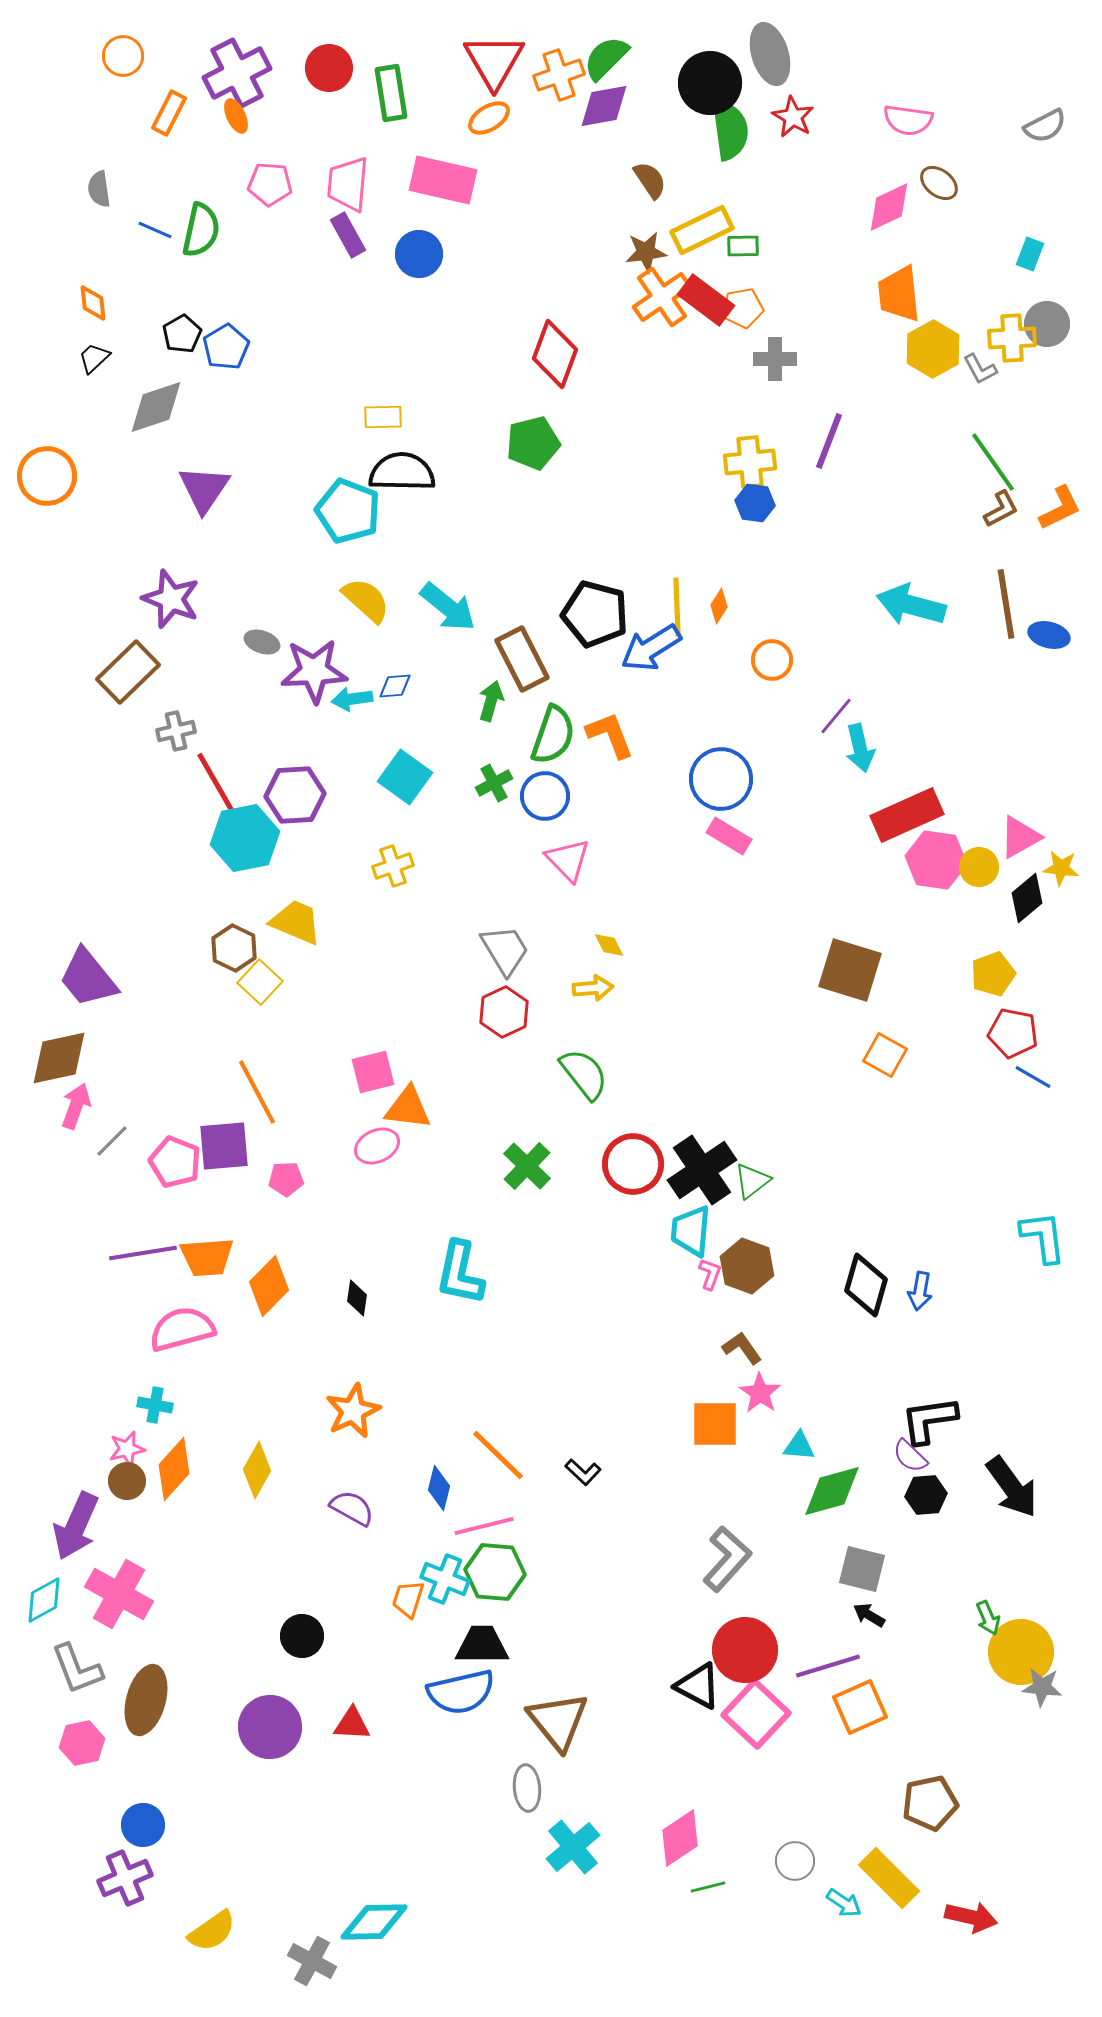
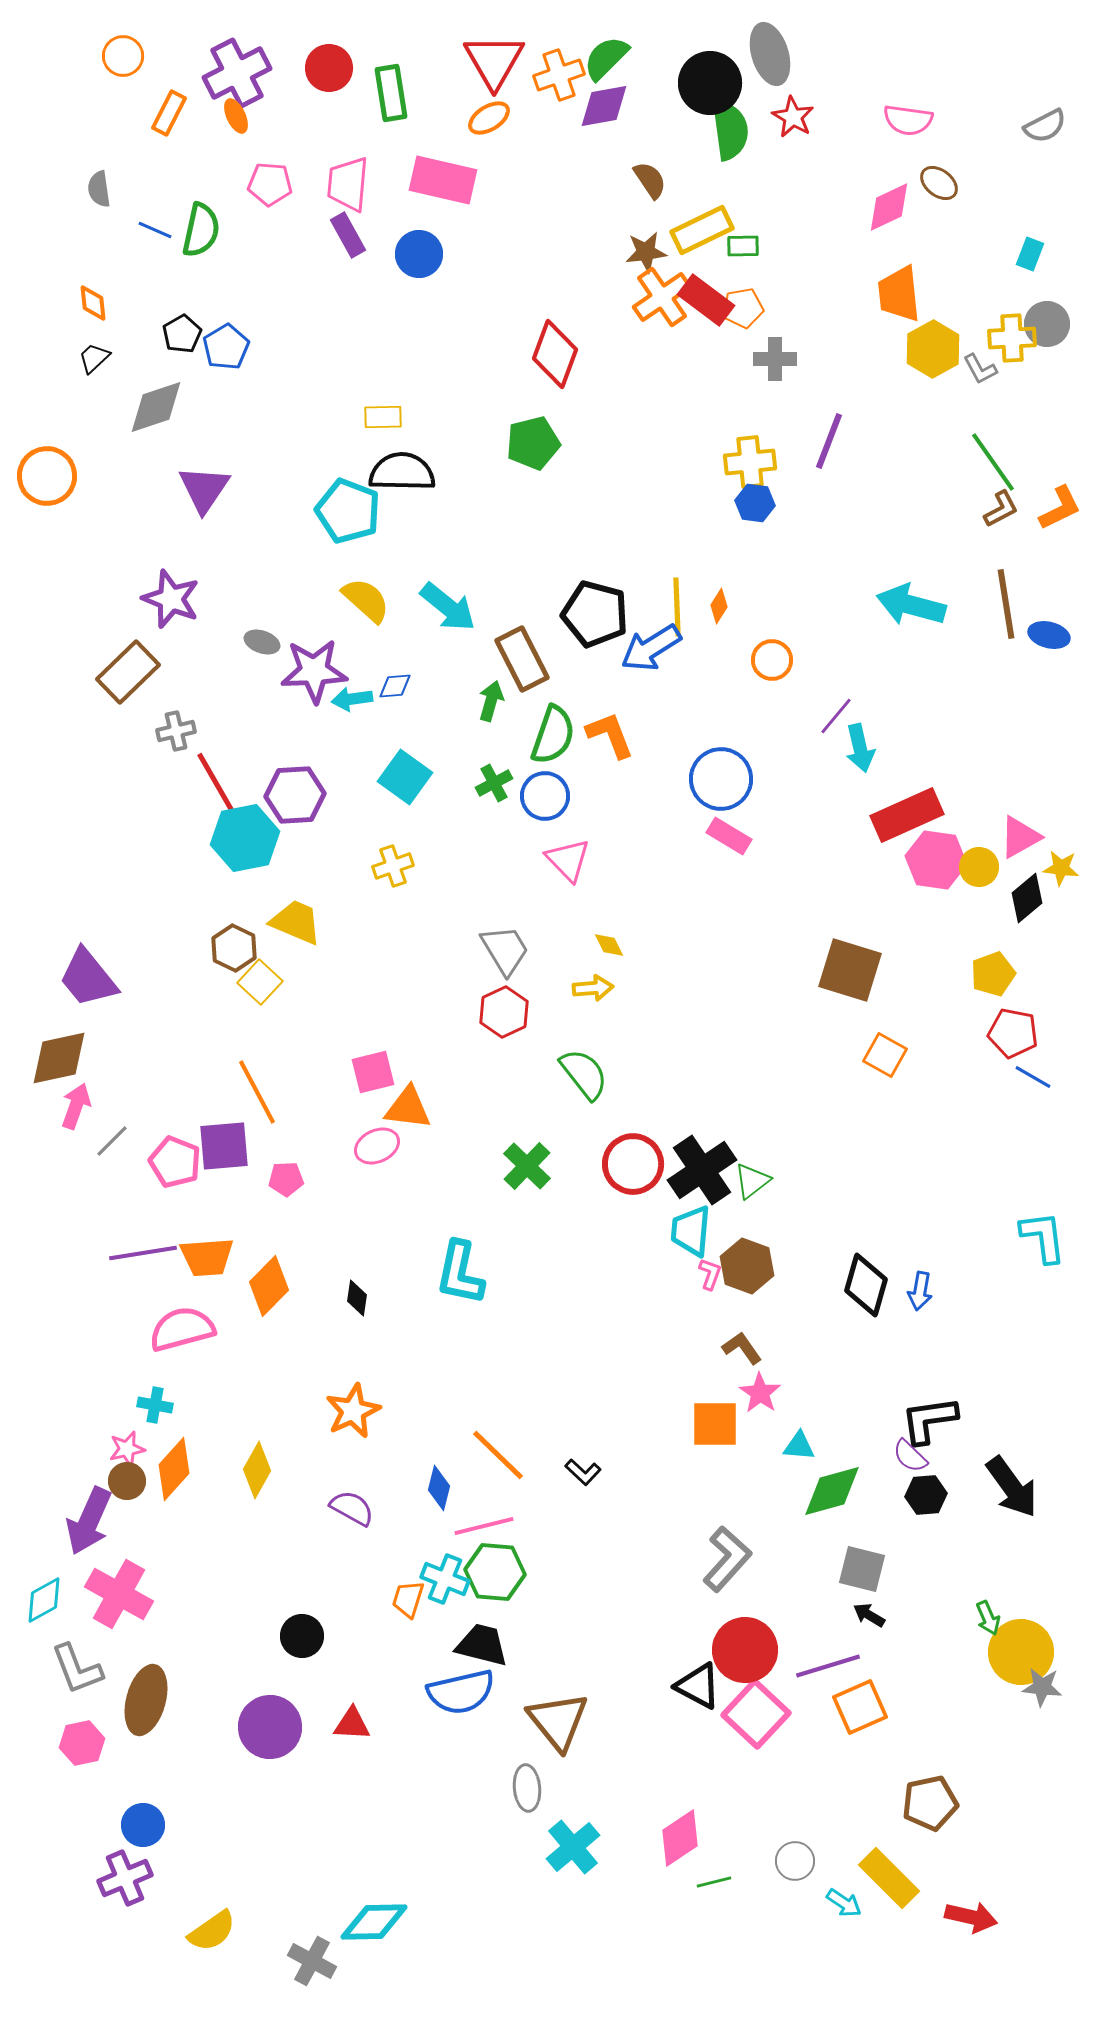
purple arrow at (76, 1526): moved 13 px right, 5 px up
black trapezoid at (482, 1645): rotated 14 degrees clockwise
green line at (708, 1887): moved 6 px right, 5 px up
